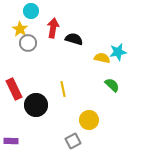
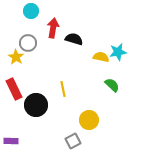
yellow star: moved 4 px left, 28 px down
yellow semicircle: moved 1 px left, 1 px up
